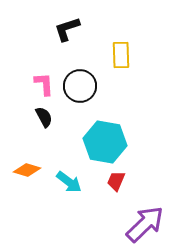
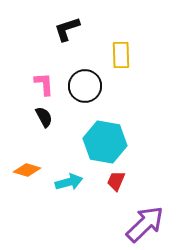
black circle: moved 5 px right
cyan arrow: rotated 52 degrees counterclockwise
